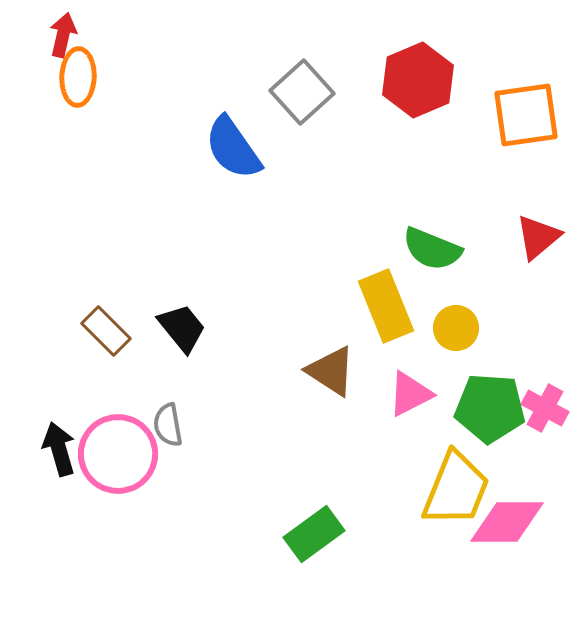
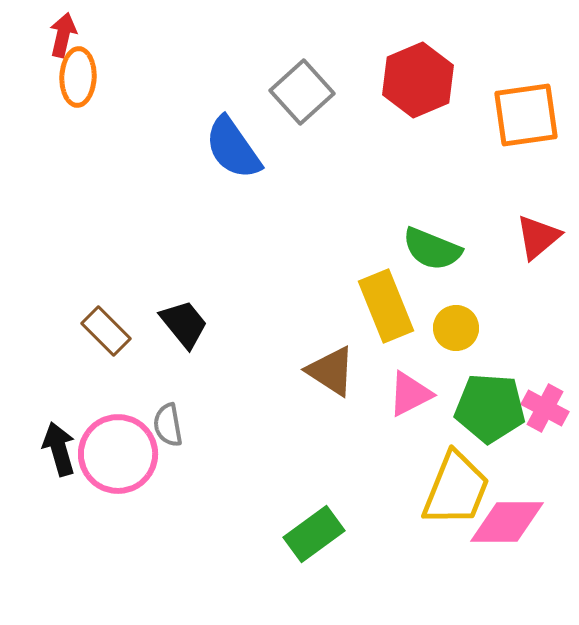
black trapezoid: moved 2 px right, 4 px up
